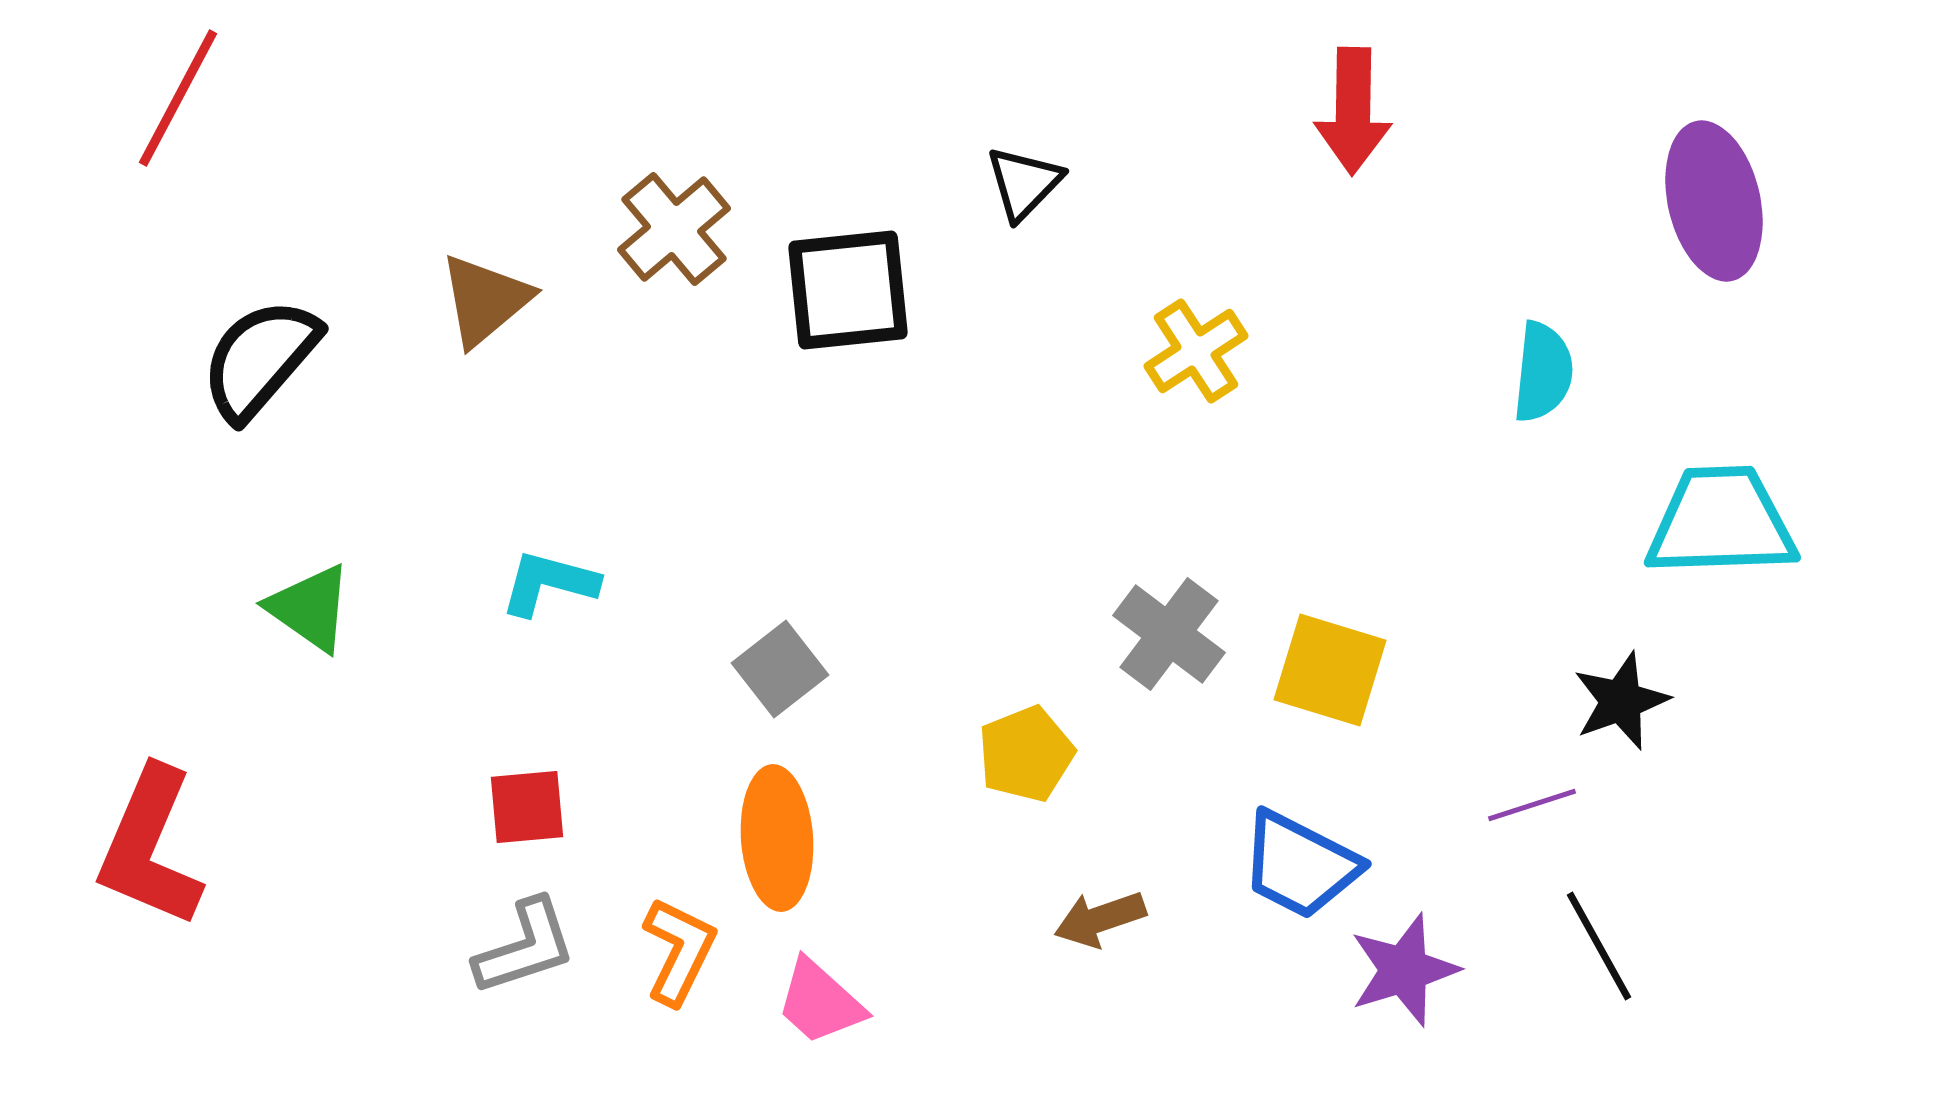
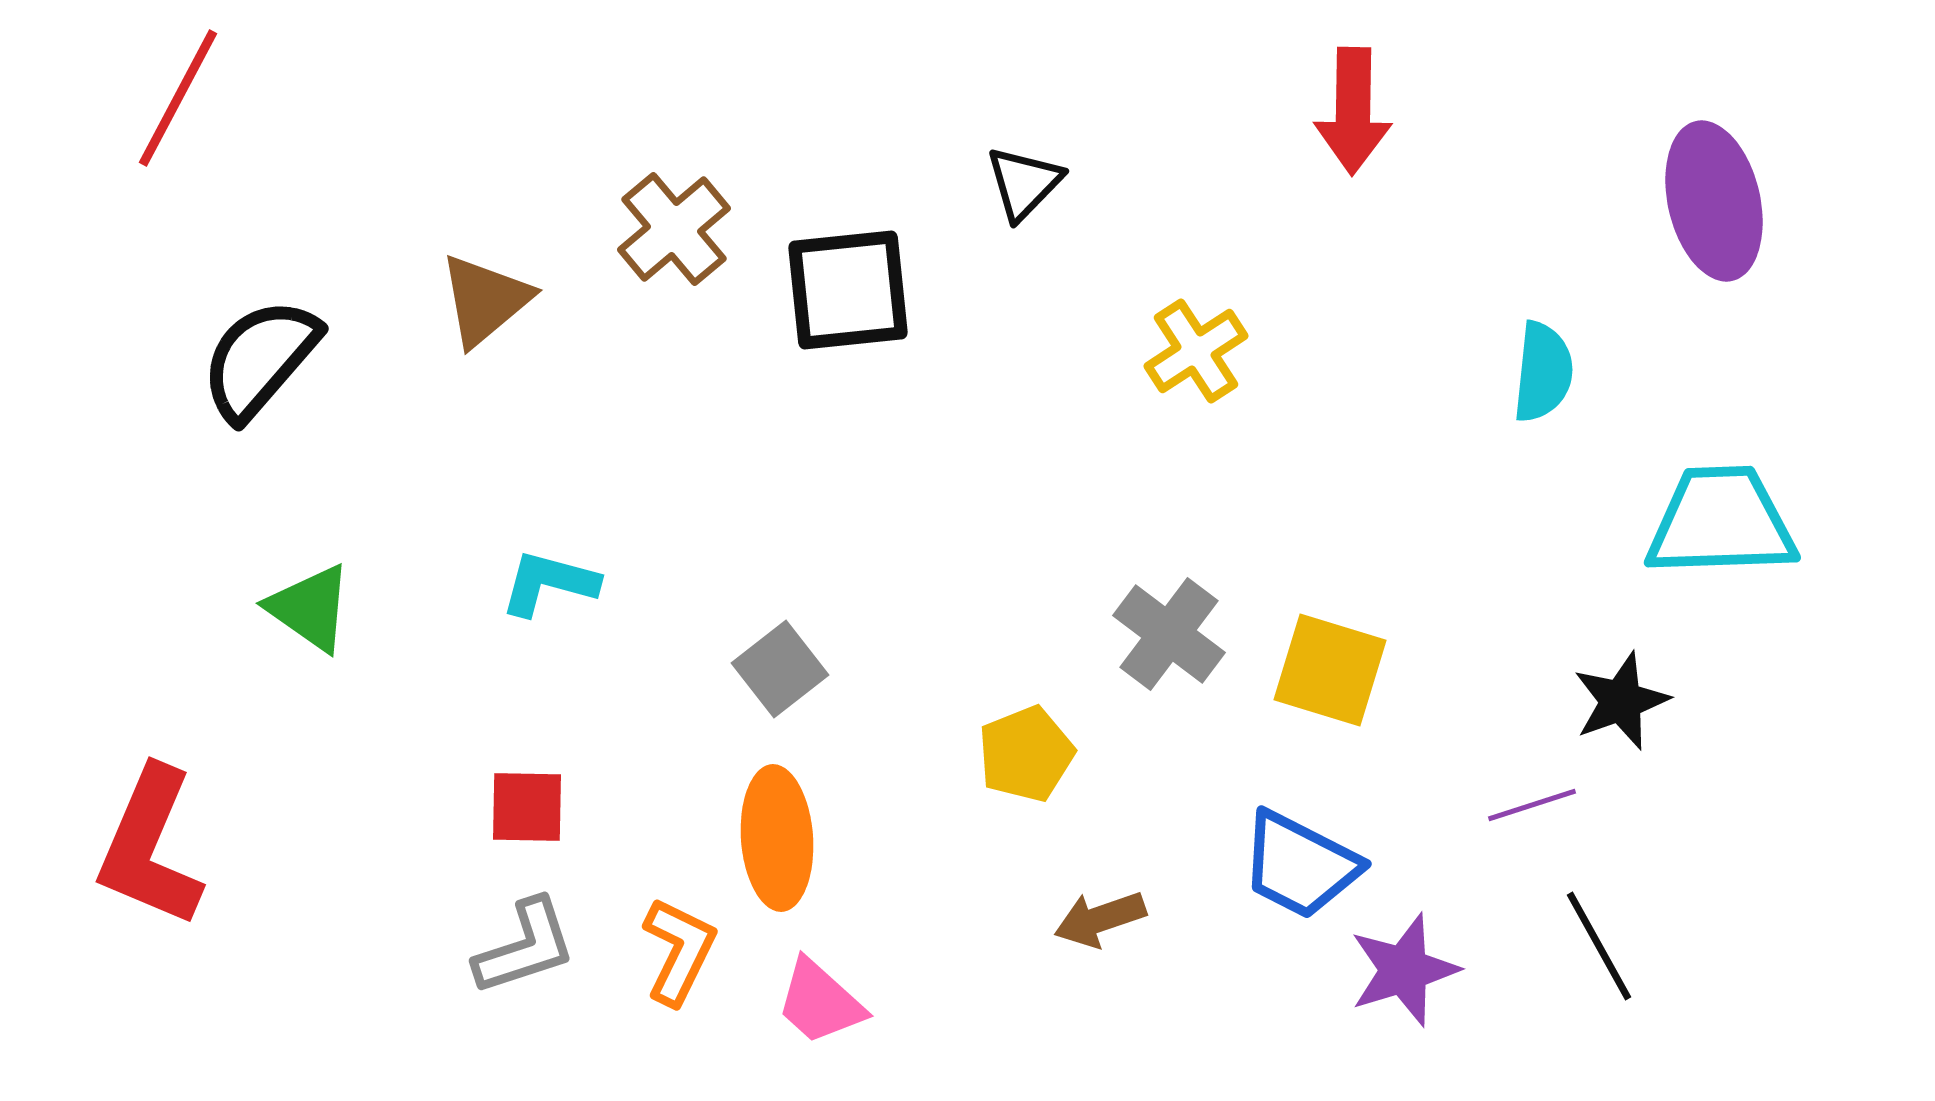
red square: rotated 6 degrees clockwise
